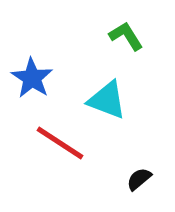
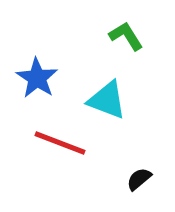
blue star: moved 5 px right
red line: rotated 12 degrees counterclockwise
